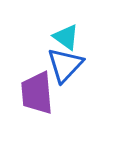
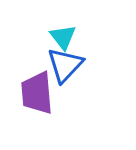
cyan triangle: moved 3 px left; rotated 16 degrees clockwise
